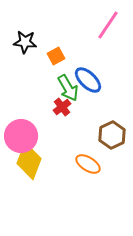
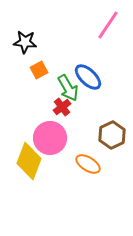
orange square: moved 17 px left, 14 px down
blue ellipse: moved 3 px up
pink circle: moved 29 px right, 2 px down
